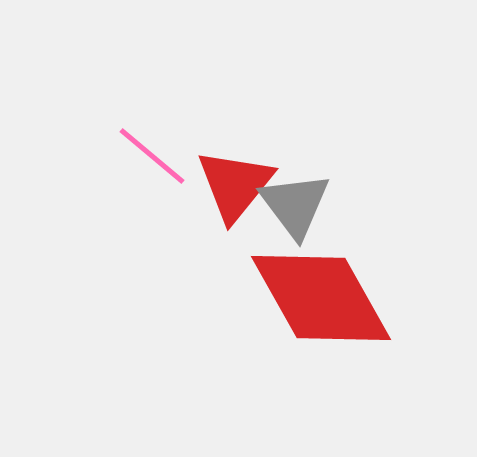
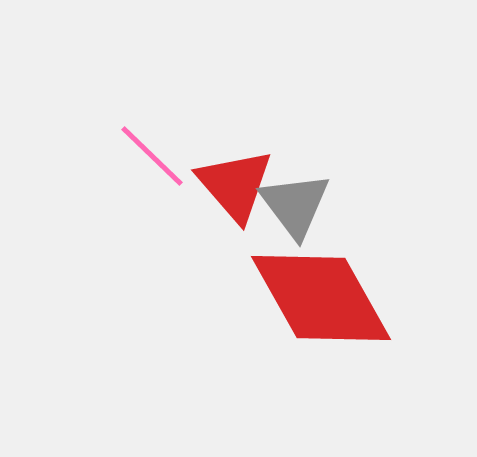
pink line: rotated 4 degrees clockwise
red triangle: rotated 20 degrees counterclockwise
